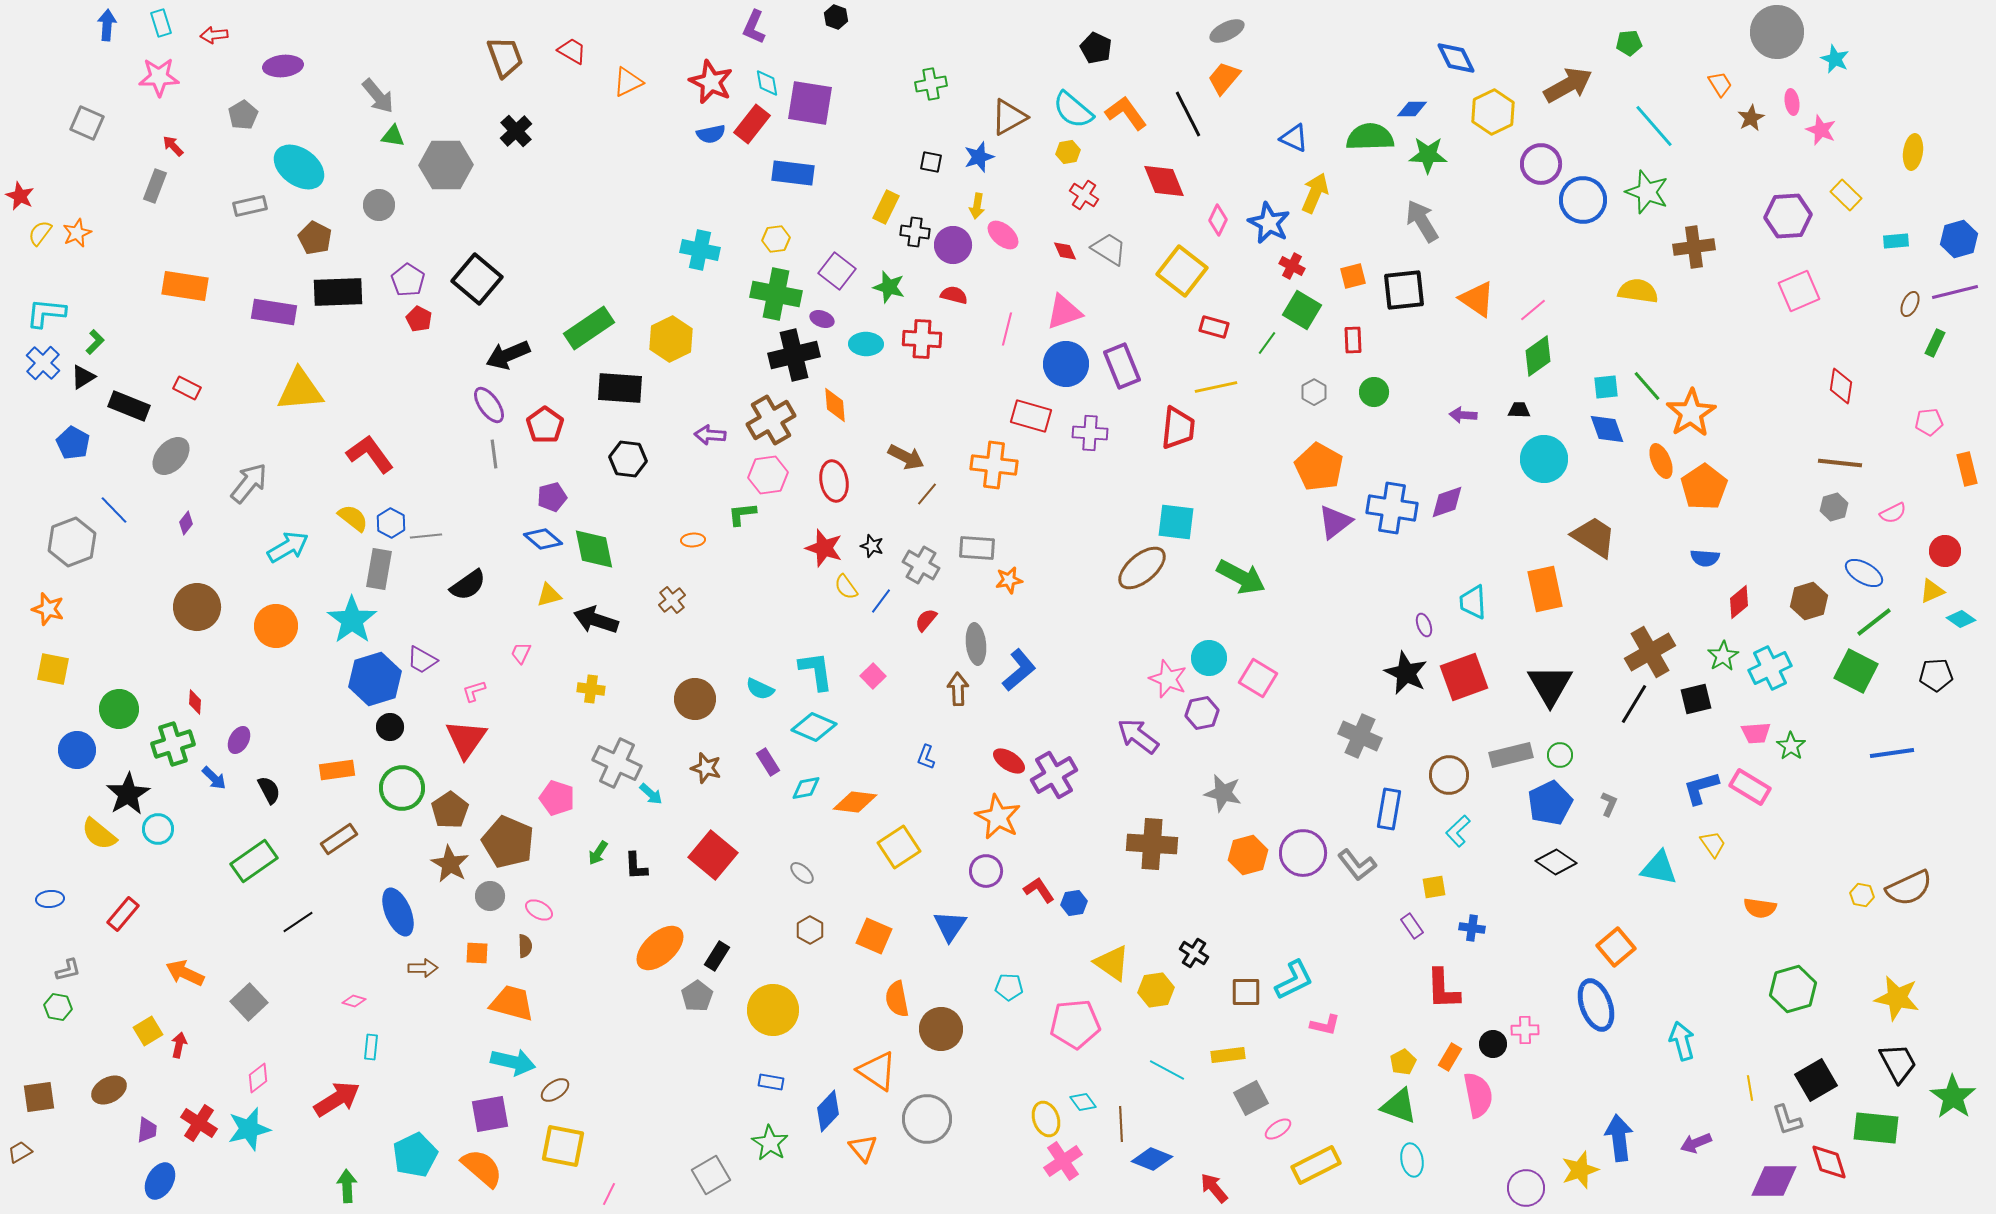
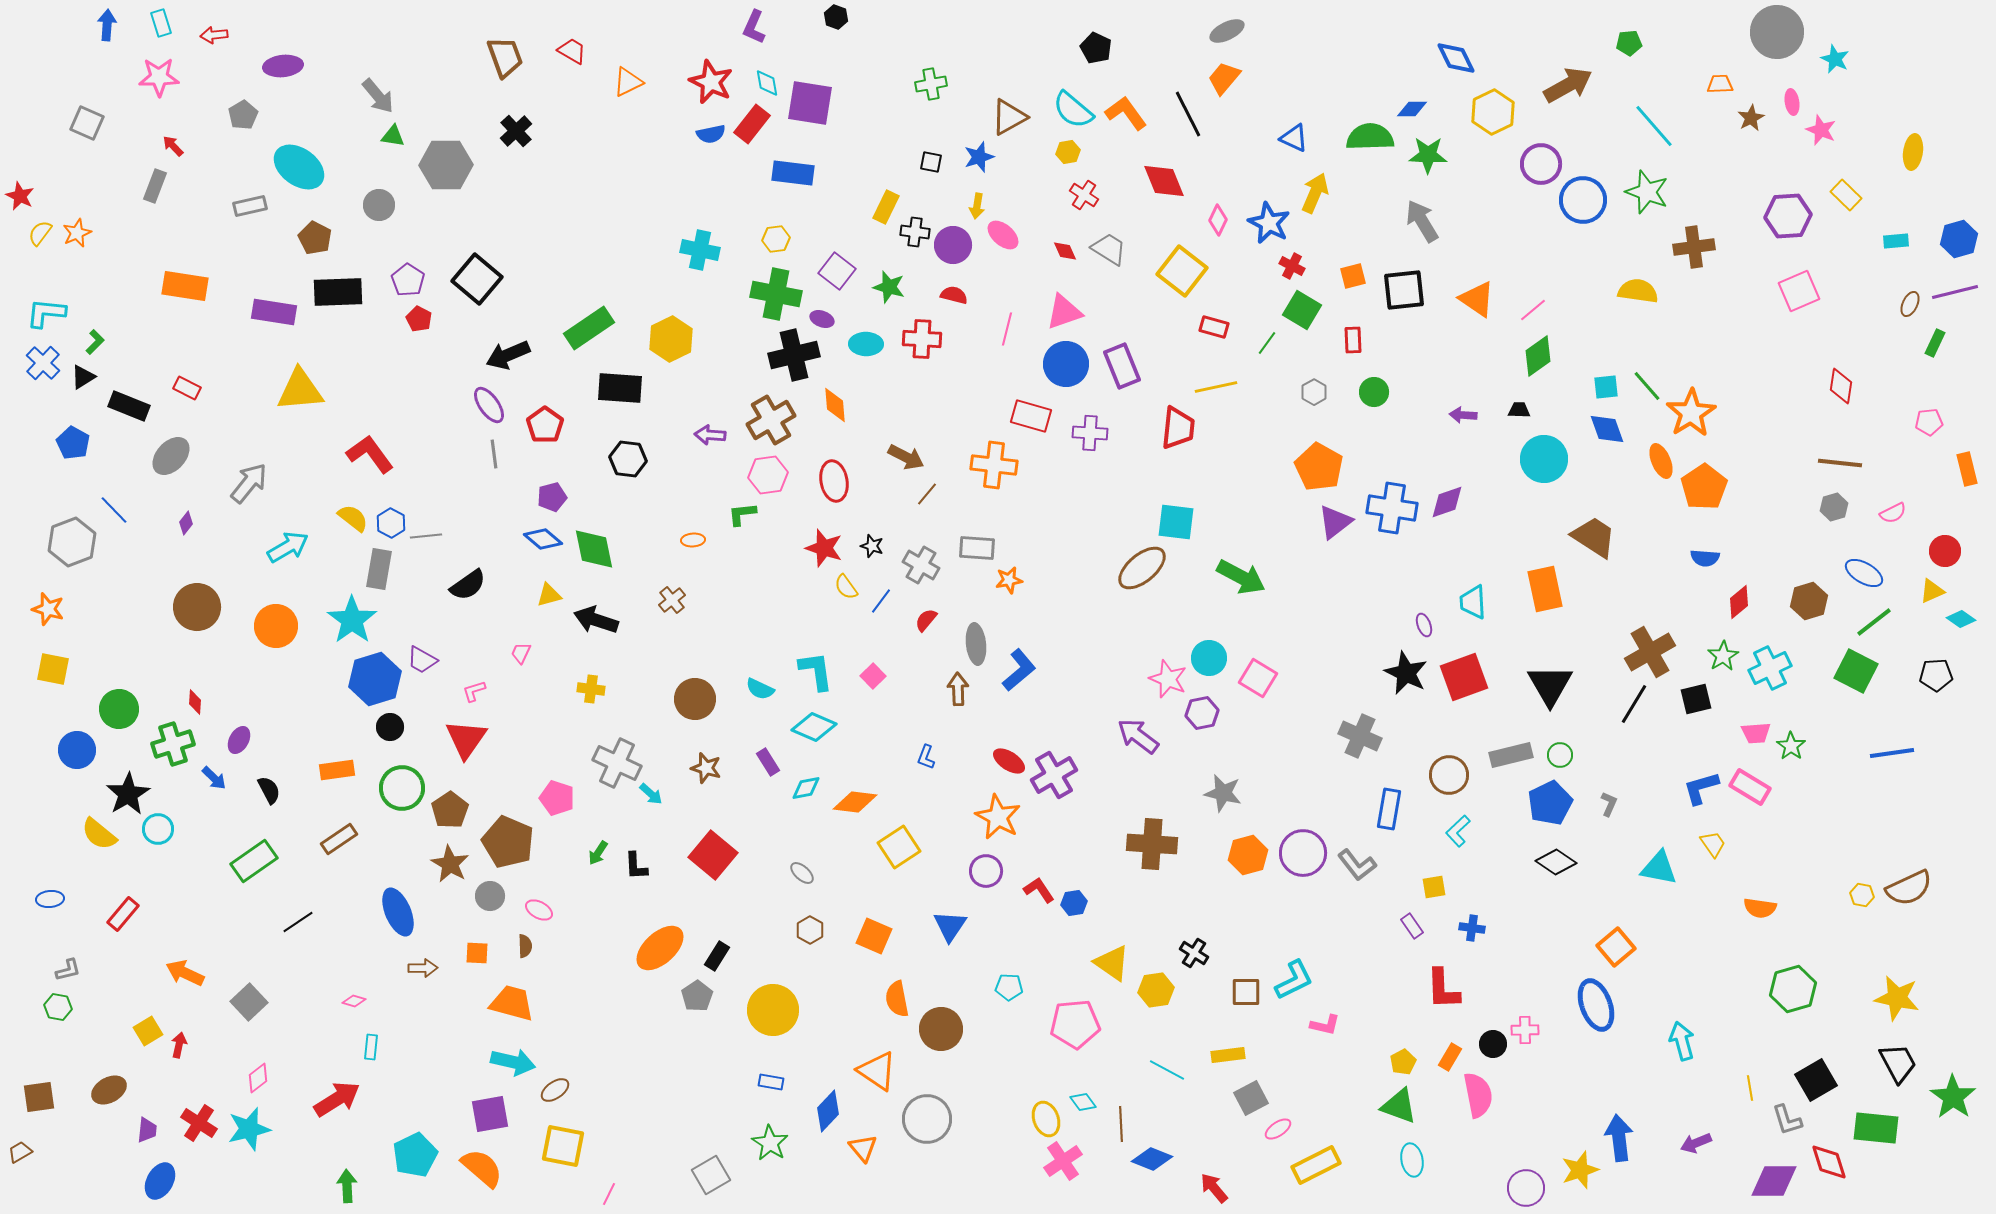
orange trapezoid at (1720, 84): rotated 60 degrees counterclockwise
